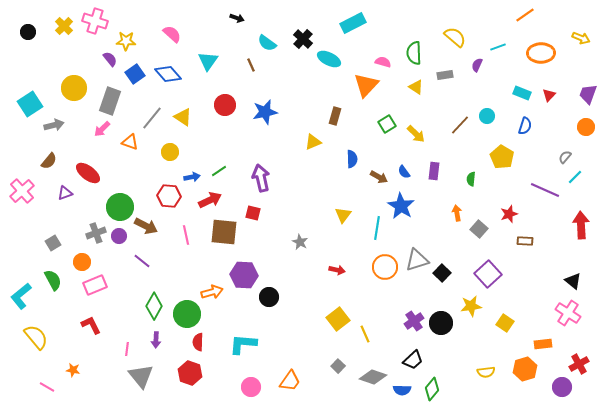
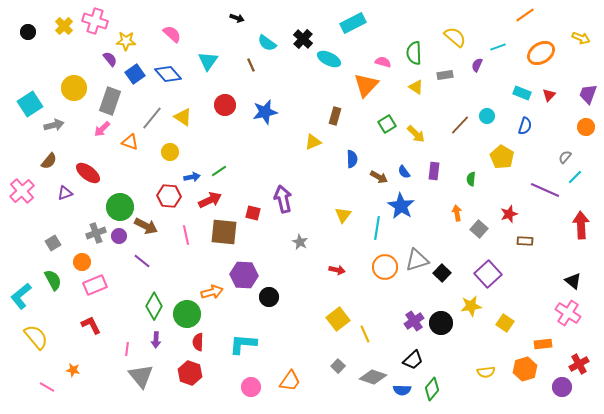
orange ellipse at (541, 53): rotated 32 degrees counterclockwise
purple arrow at (261, 178): moved 22 px right, 21 px down
